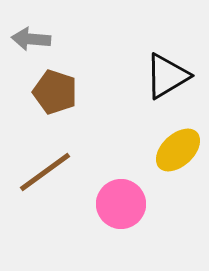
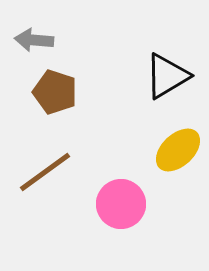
gray arrow: moved 3 px right, 1 px down
